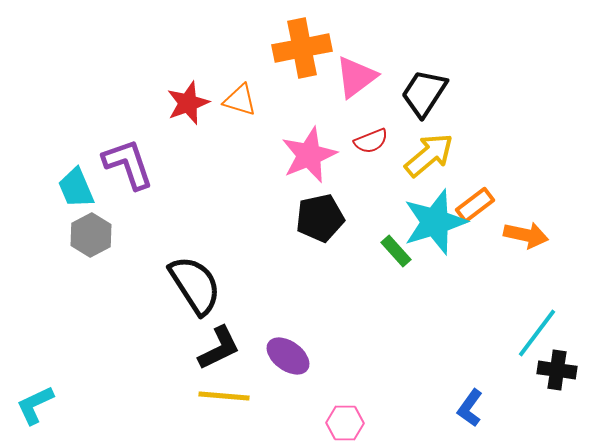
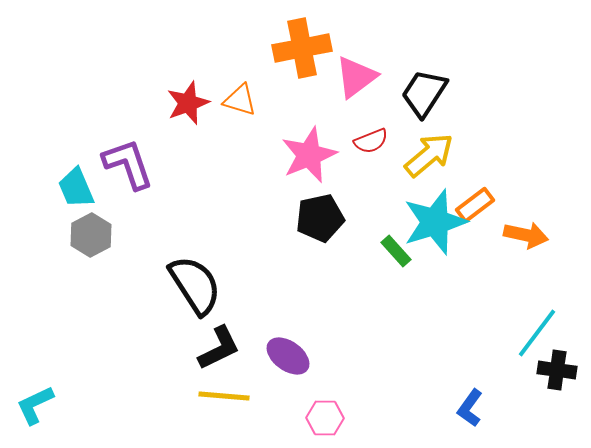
pink hexagon: moved 20 px left, 5 px up
